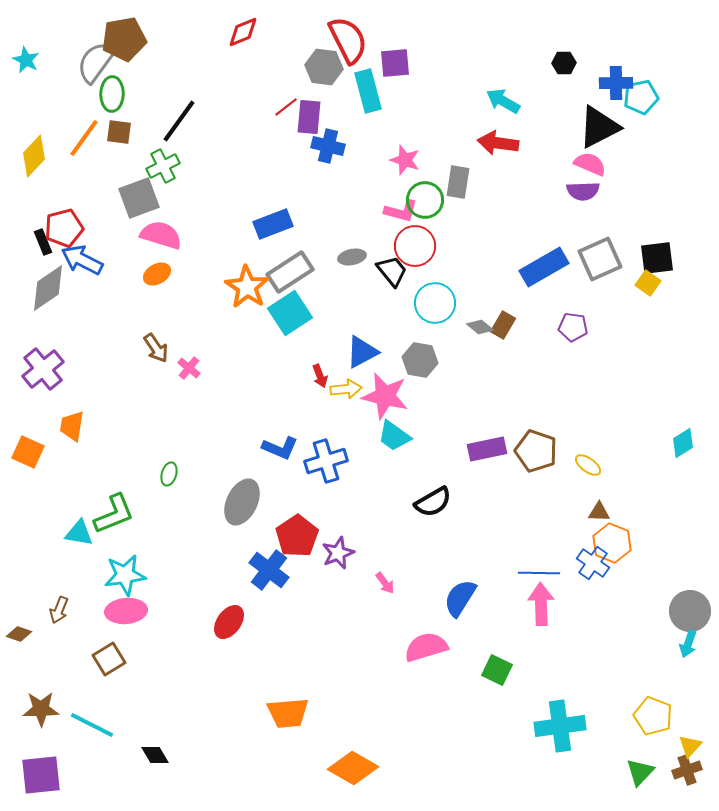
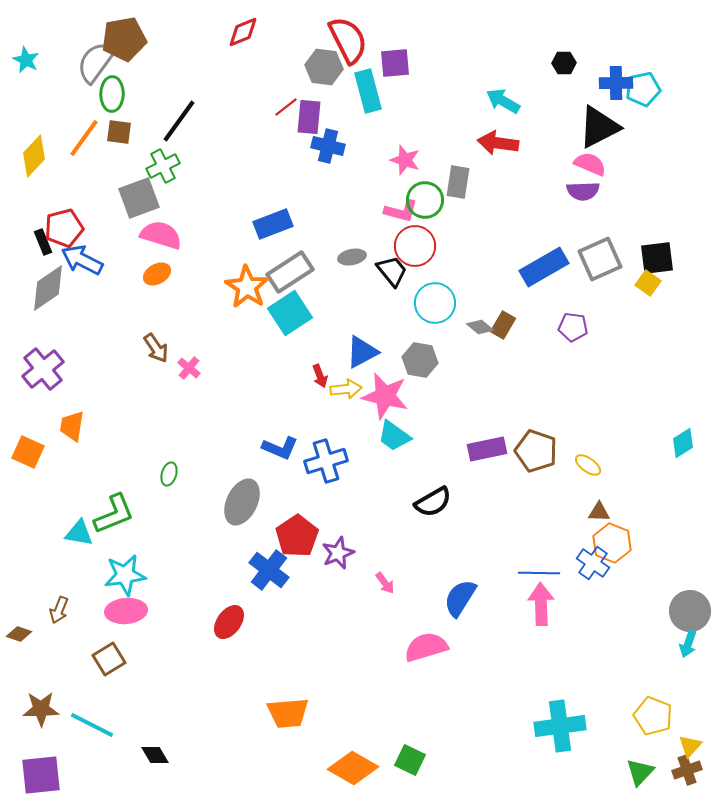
cyan pentagon at (641, 97): moved 2 px right, 8 px up
green square at (497, 670): moved 87 px left, 90 px down
